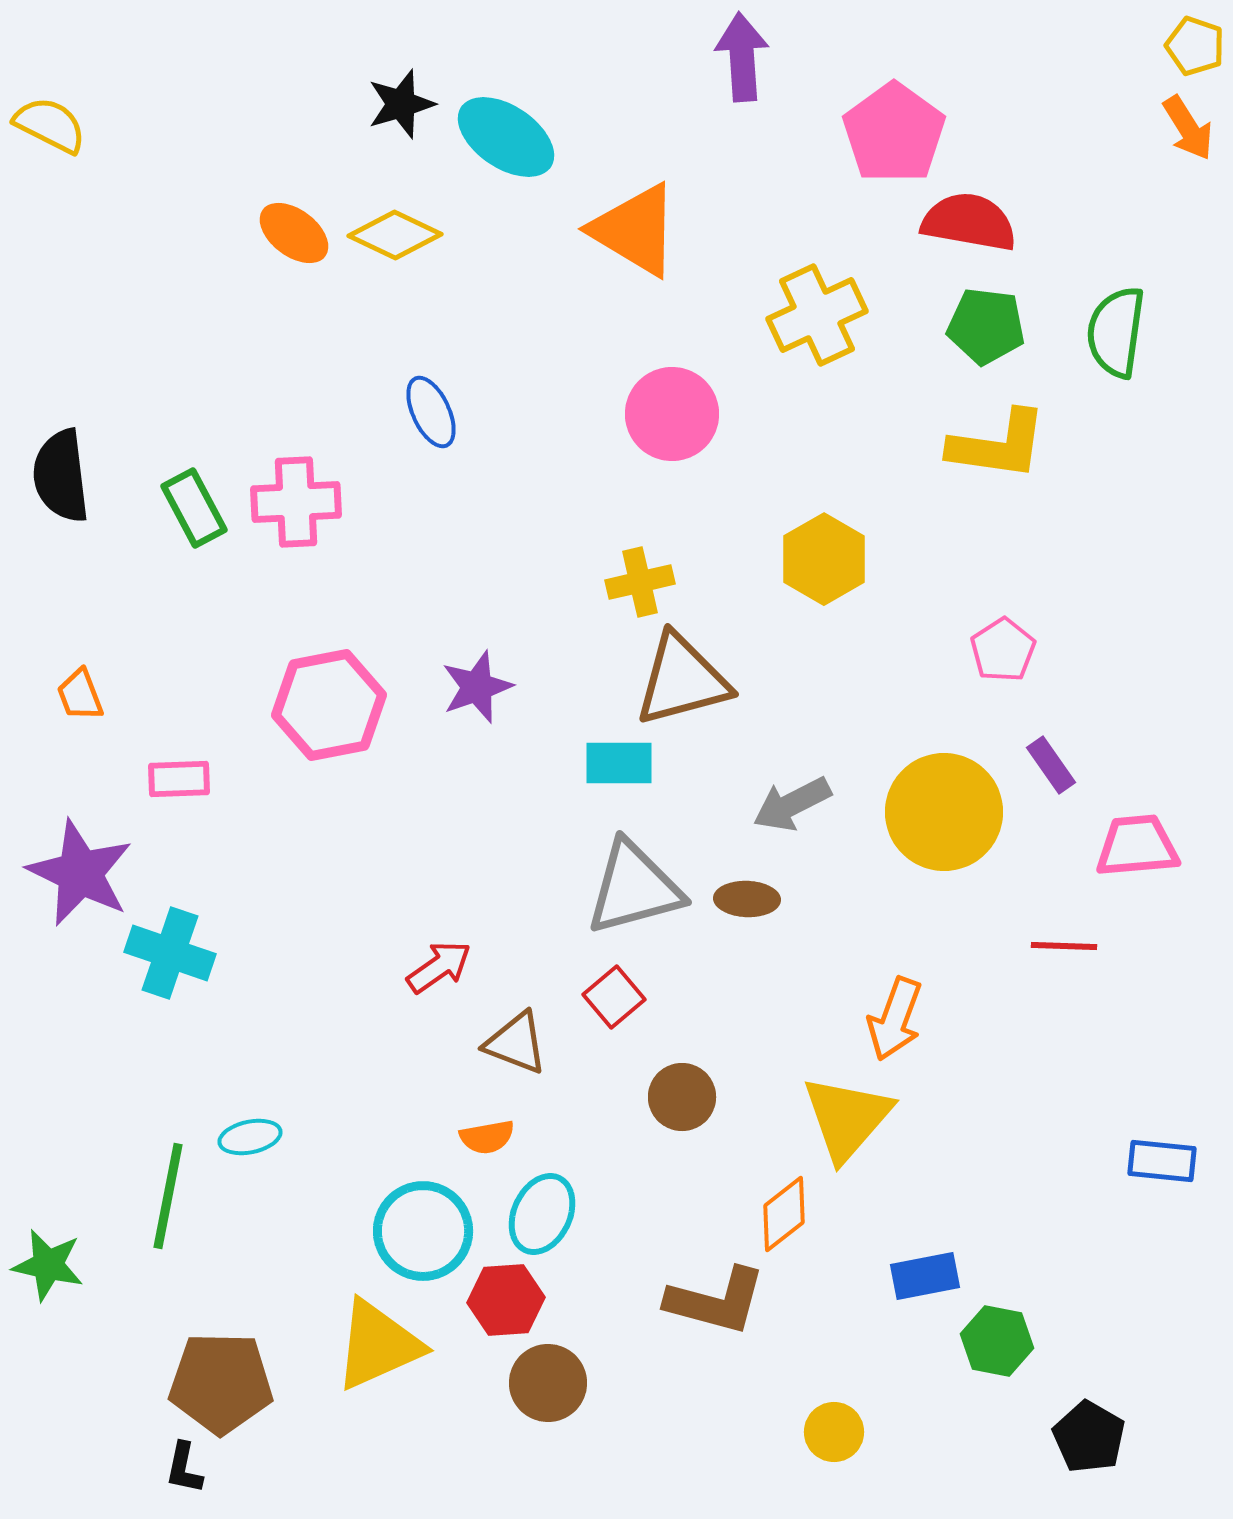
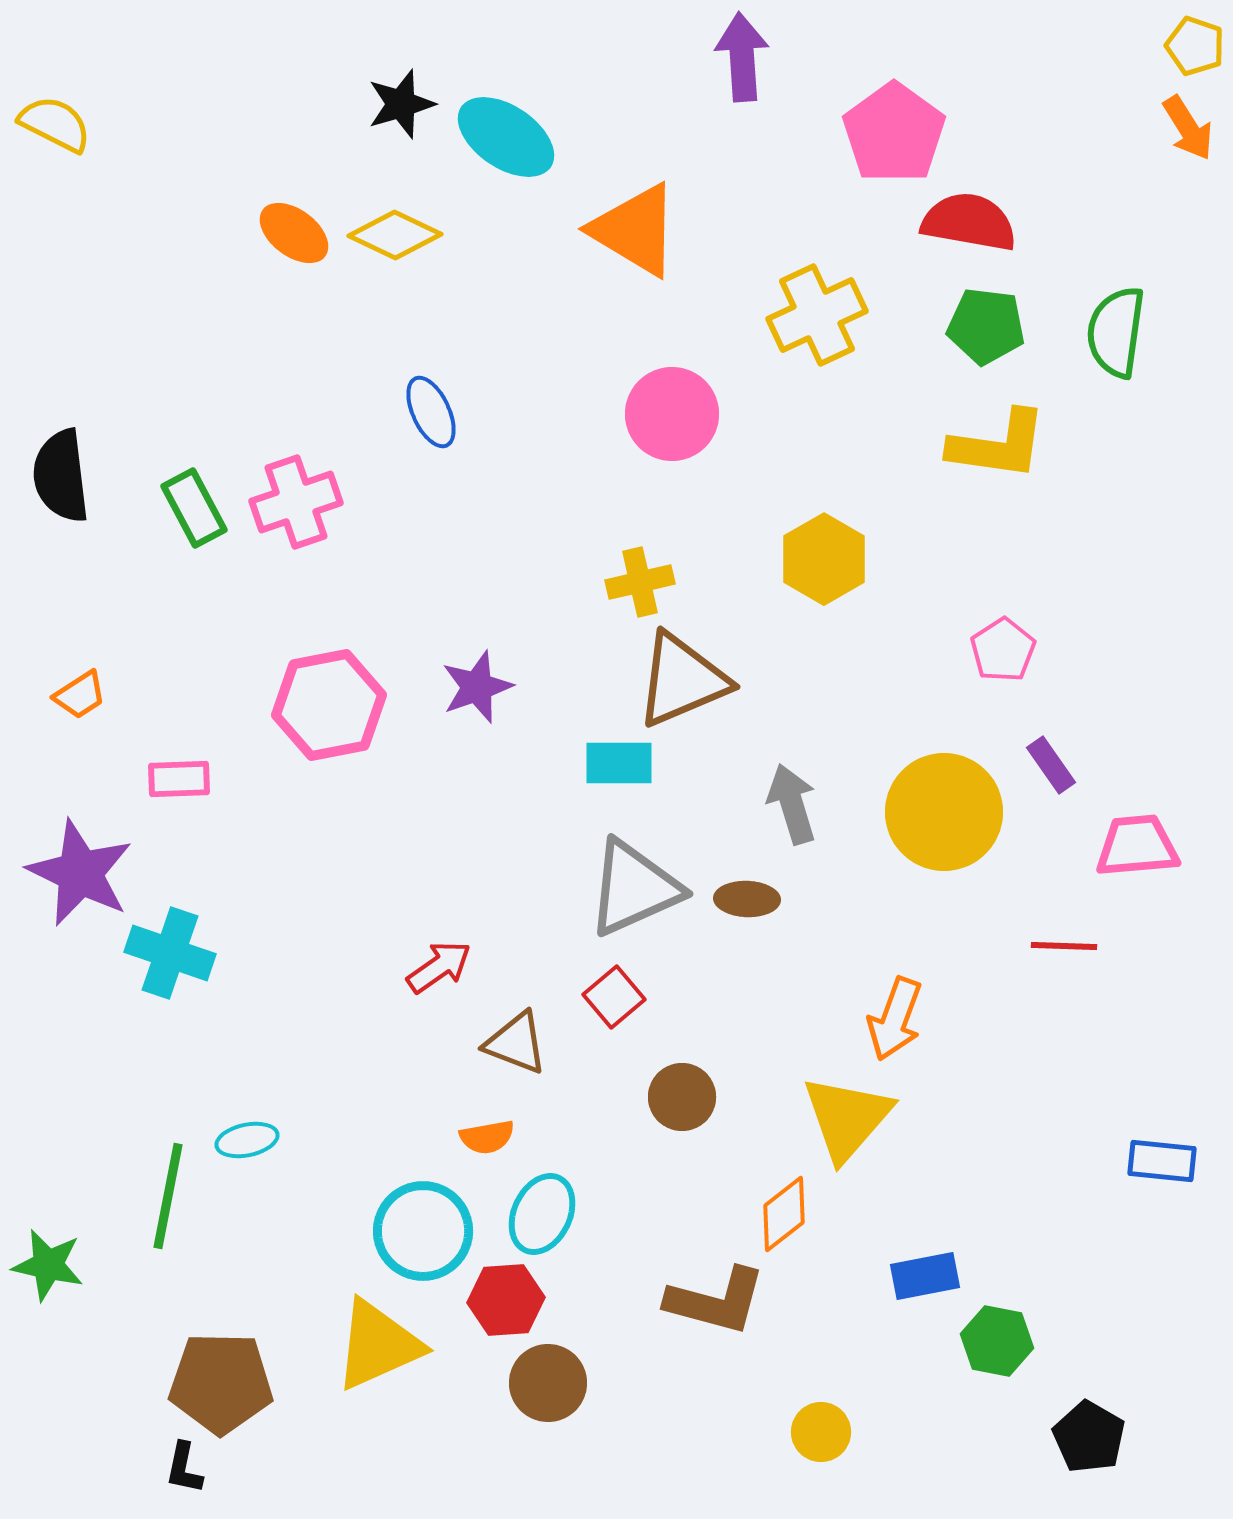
yellow semicircle at (50, 125): moved 5 px right, 1 px up
pink cross at (296, 502): rotated 16 degrees counterclockwise
brown triangle at (682, 680): rotated 8 degrees counterclockwise
orange trapezoid at (80, 695): rotated 102 degrees counterclockwise
gray arrow at (792, 804): rotated 100 degrees clockwise
gray triangle at (634, 888): rotated 9 degrees counterclockwise
cyan ellipse at (250, 1137): moved 3 px left, 3 px down
yellow circle at (834, 1432): moved 13 px left
